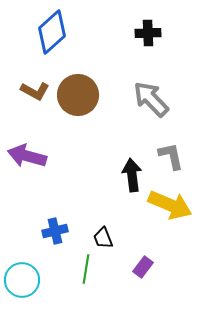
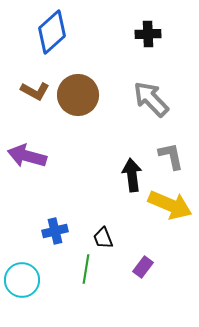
black cross: moved 1 px down
